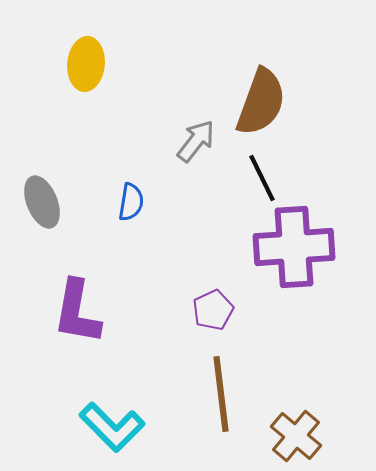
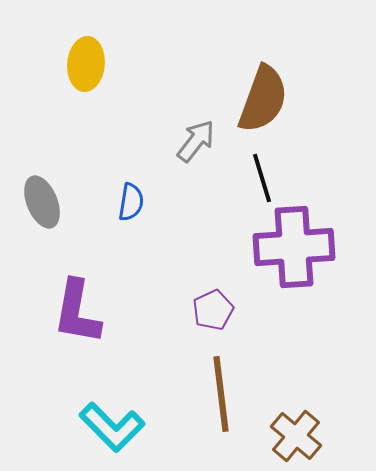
brown semicircle: moved 2 px right, 3 px up
black line: rotated 9 degrees clockwise
